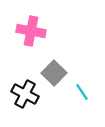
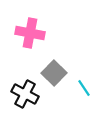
pink cross: moved 1 px left, 2 px down
cyan line: moved 2 px right, 4 px up
